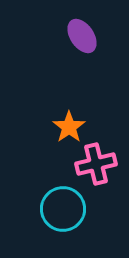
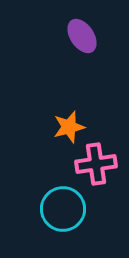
orange star: rotated 20 degrees clockwise
pink cross: rotated 6 degrees clockwise
